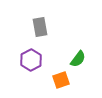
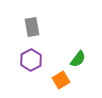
gray rectangle: moved 8 px left
orange square: rotated 12 degrees counterclockwise
